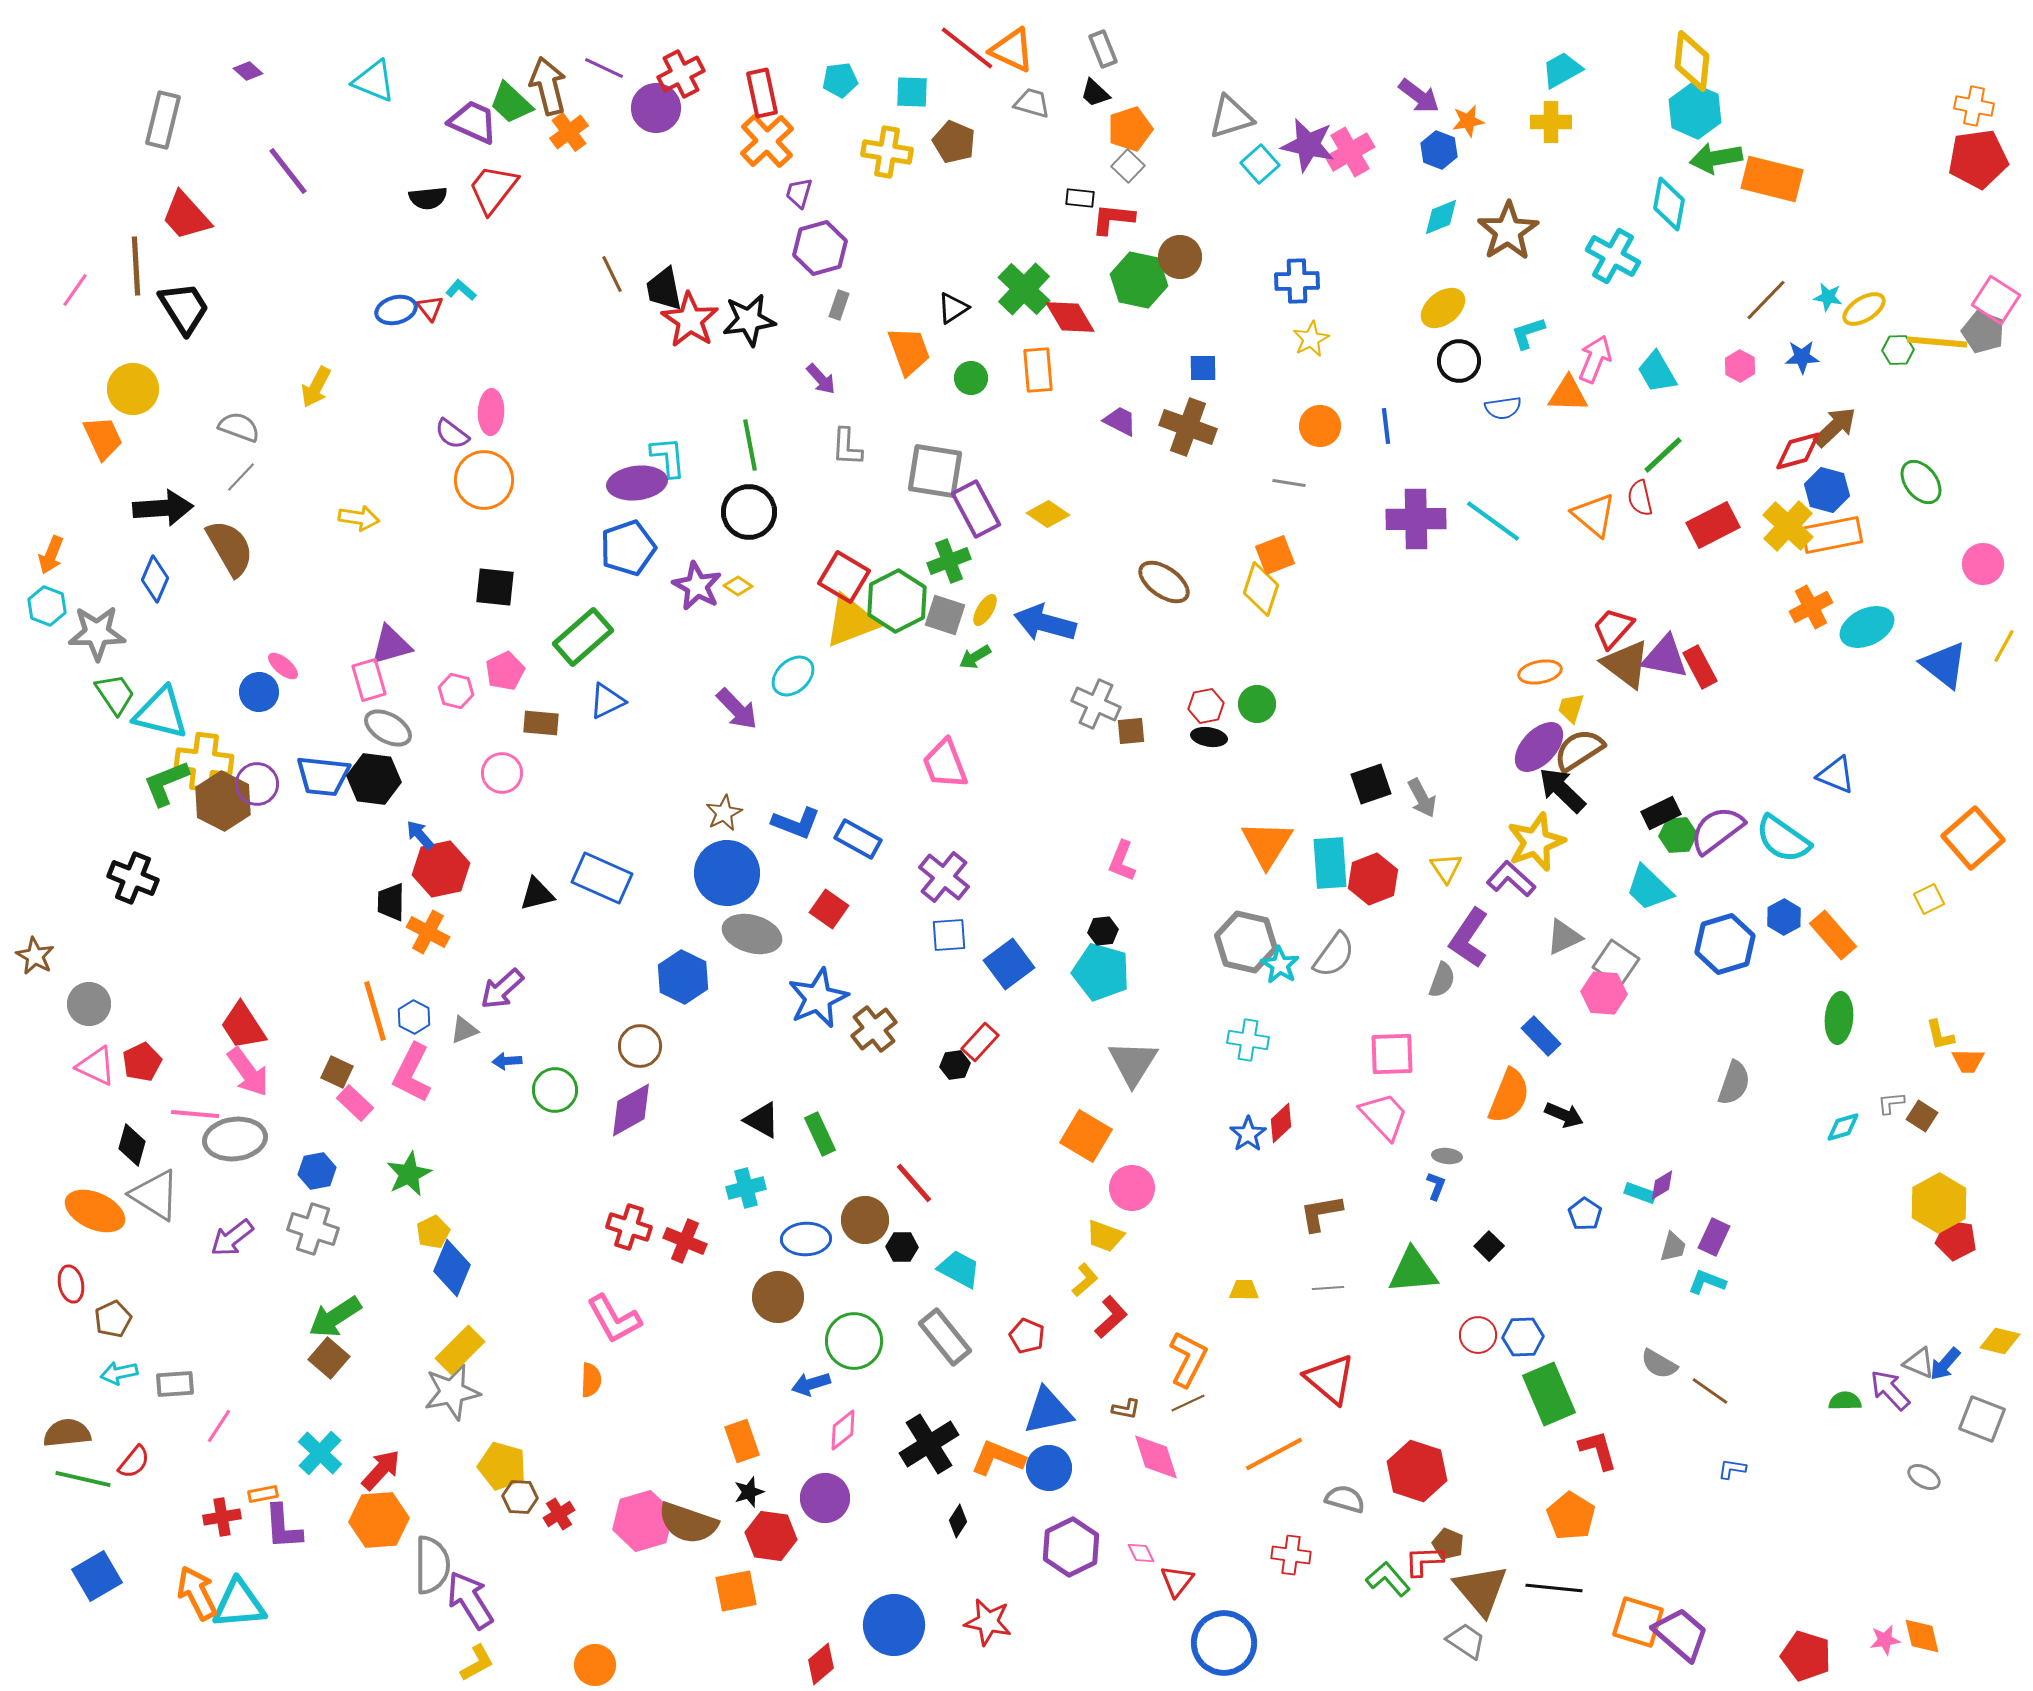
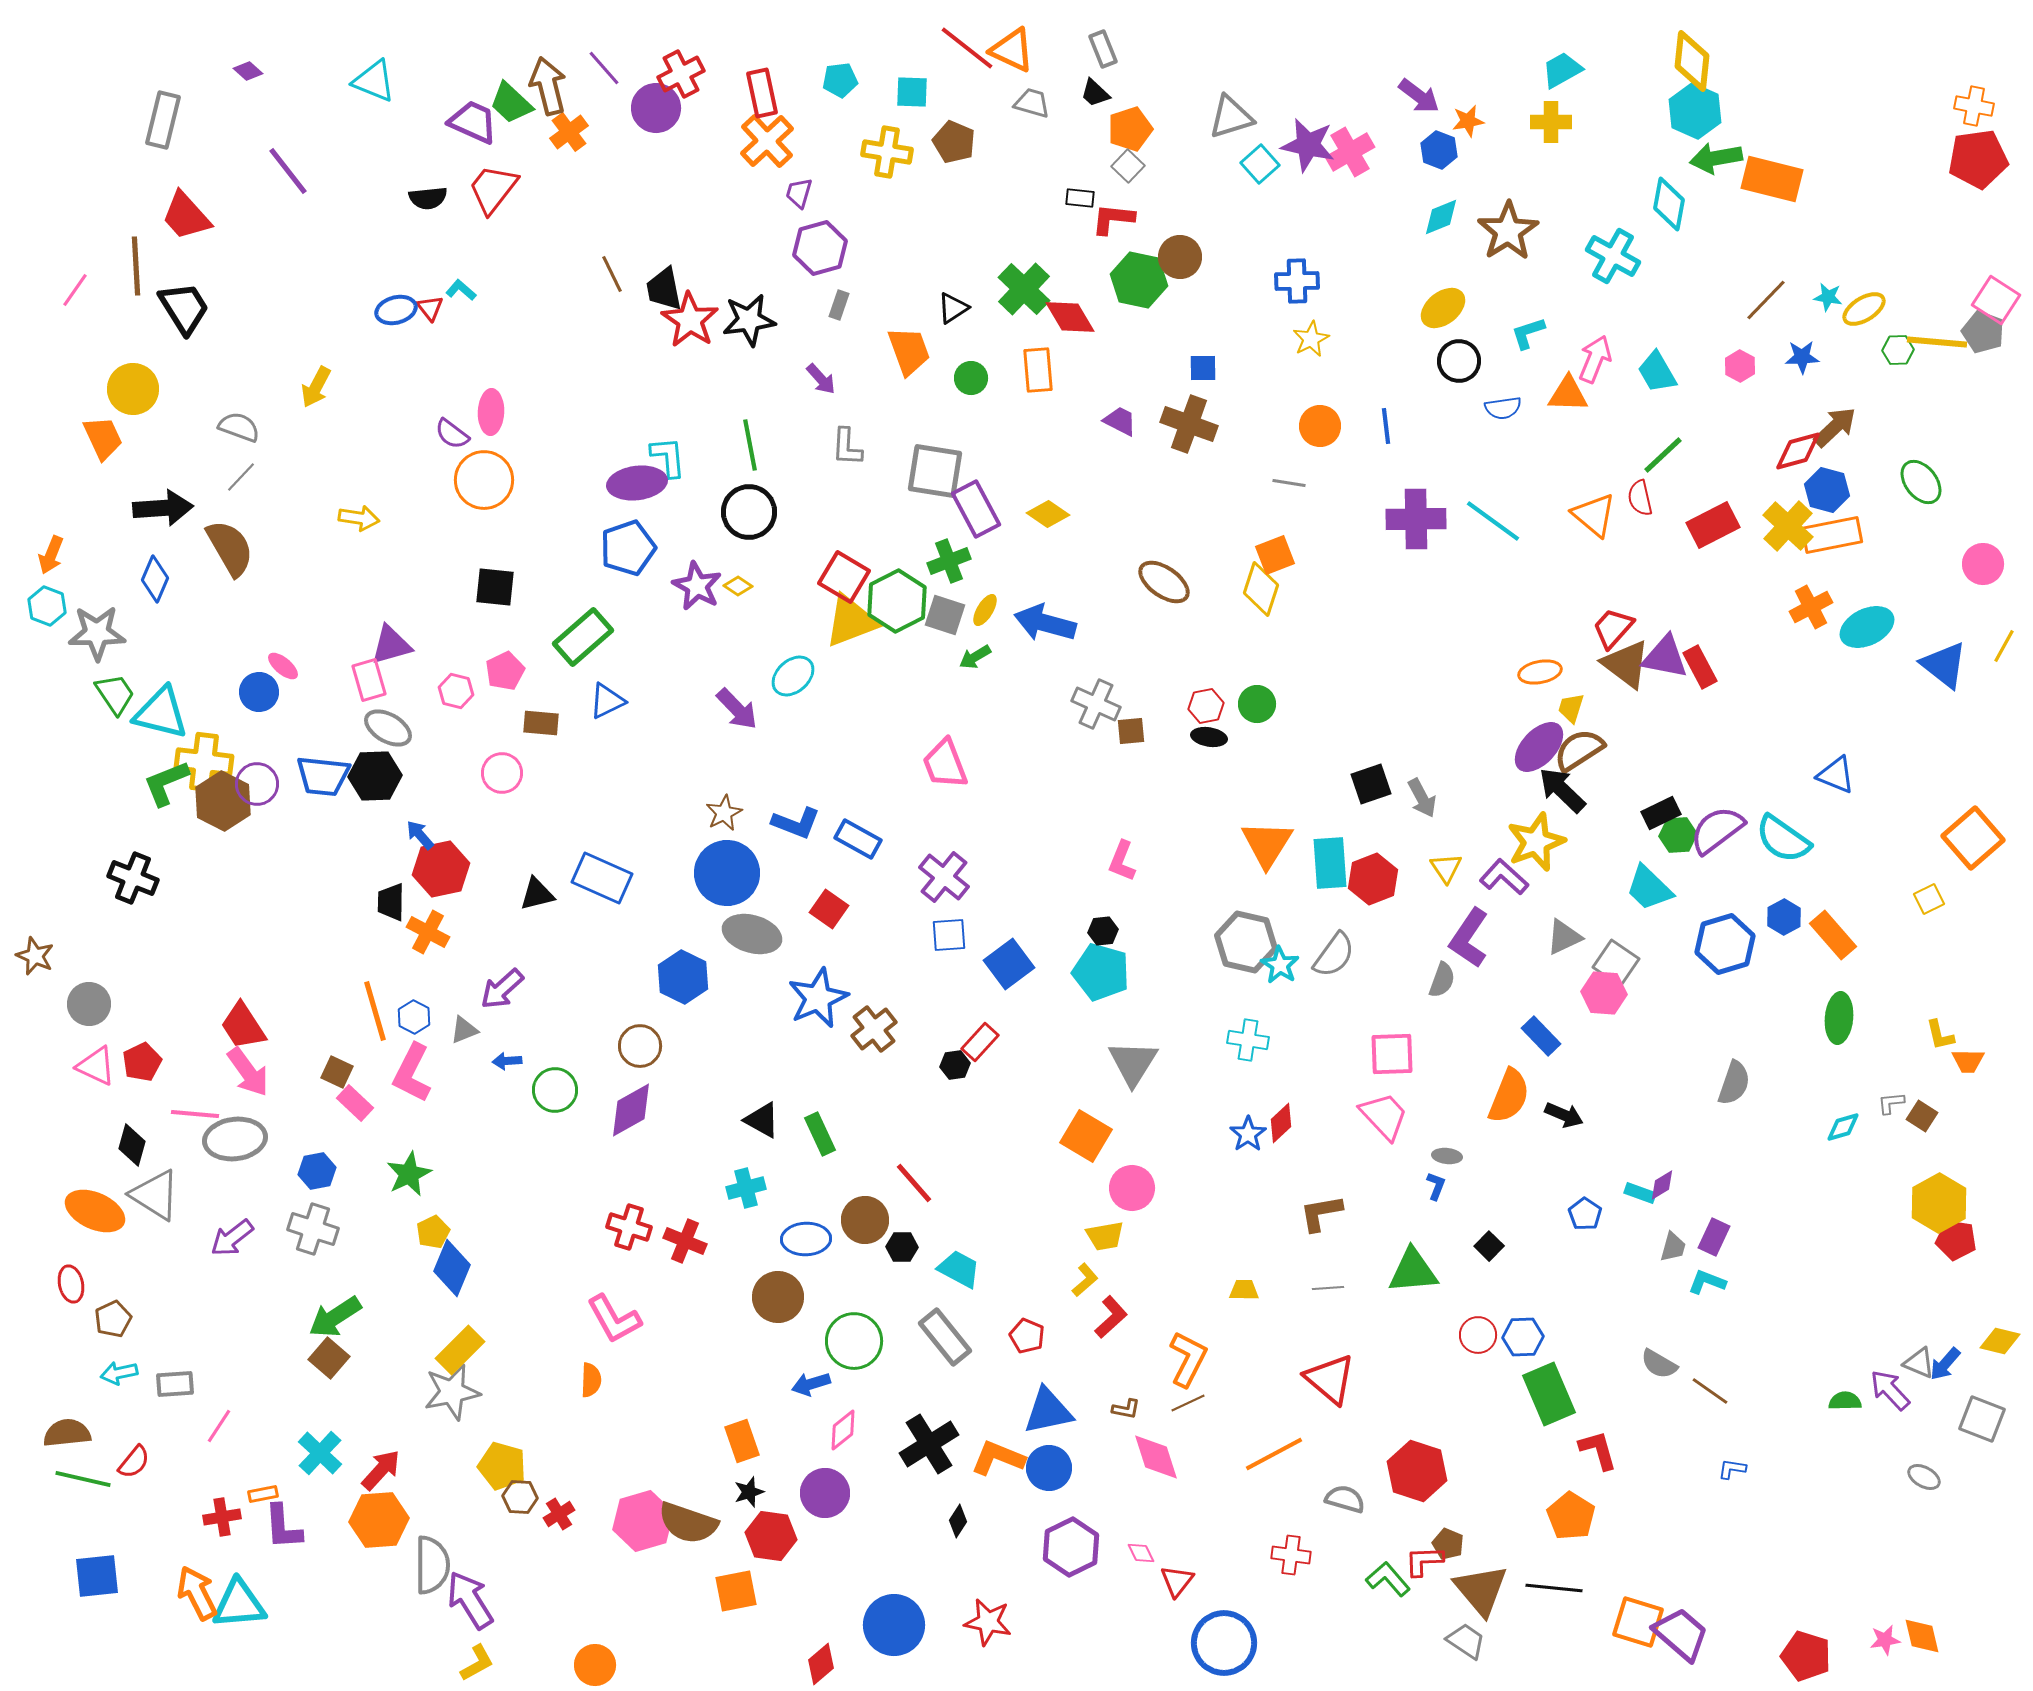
purple line at (604, 68): rotated 24 degrees clockwise
brown cross at (1188, 427): moved 1 px right, 3 px up
black hexagon at (374, 779): moved 1 px right, 3 px up; rotated 9 degrees counterclockwise
purple L-shape at (1511, 879): moved 7 px left, 2 px up
brown star at (35, 956): rotated 6 degrees counterclockwise
yellow trapezoid at (1105, 1236): rotated 30 degrees counterclockwise
purple circle at (825, 1498): moved 5 px up
blue square at (97, 1576): rotated 24 degrees clockwise
